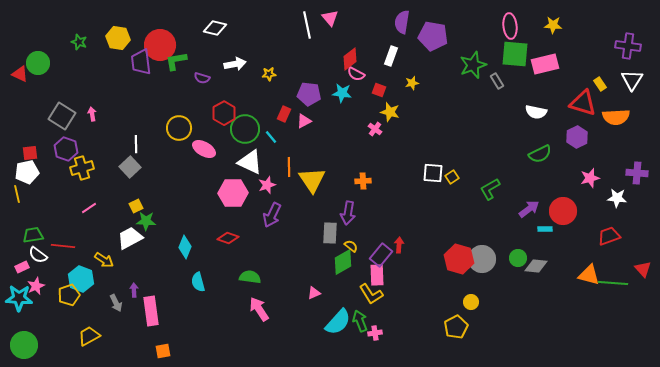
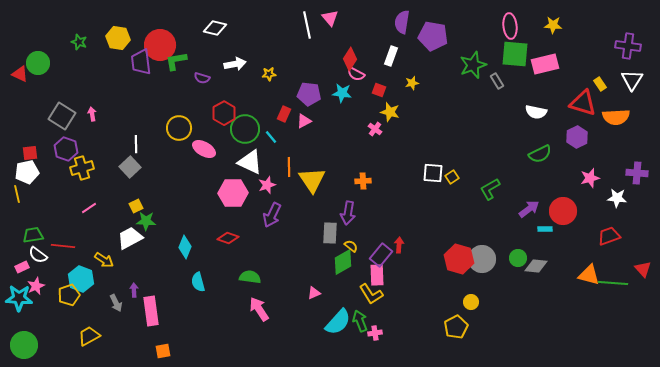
red diamond at (350, 59): rotated 20 degrees counterclockwise
